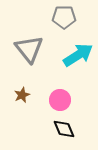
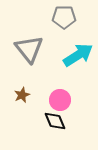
black diamond: moved 9 px left, 8 px up
